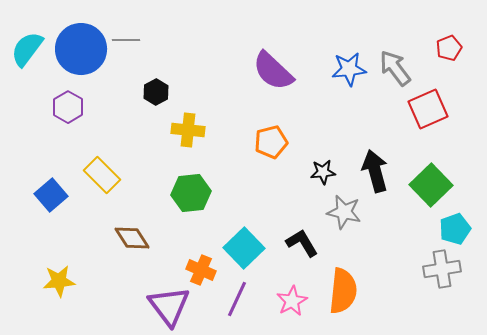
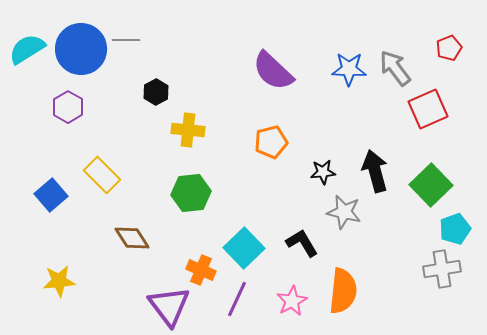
cyan semicircle: rotated 21 degrees clockwise
blue star: rotated 8 degrees clockwise
